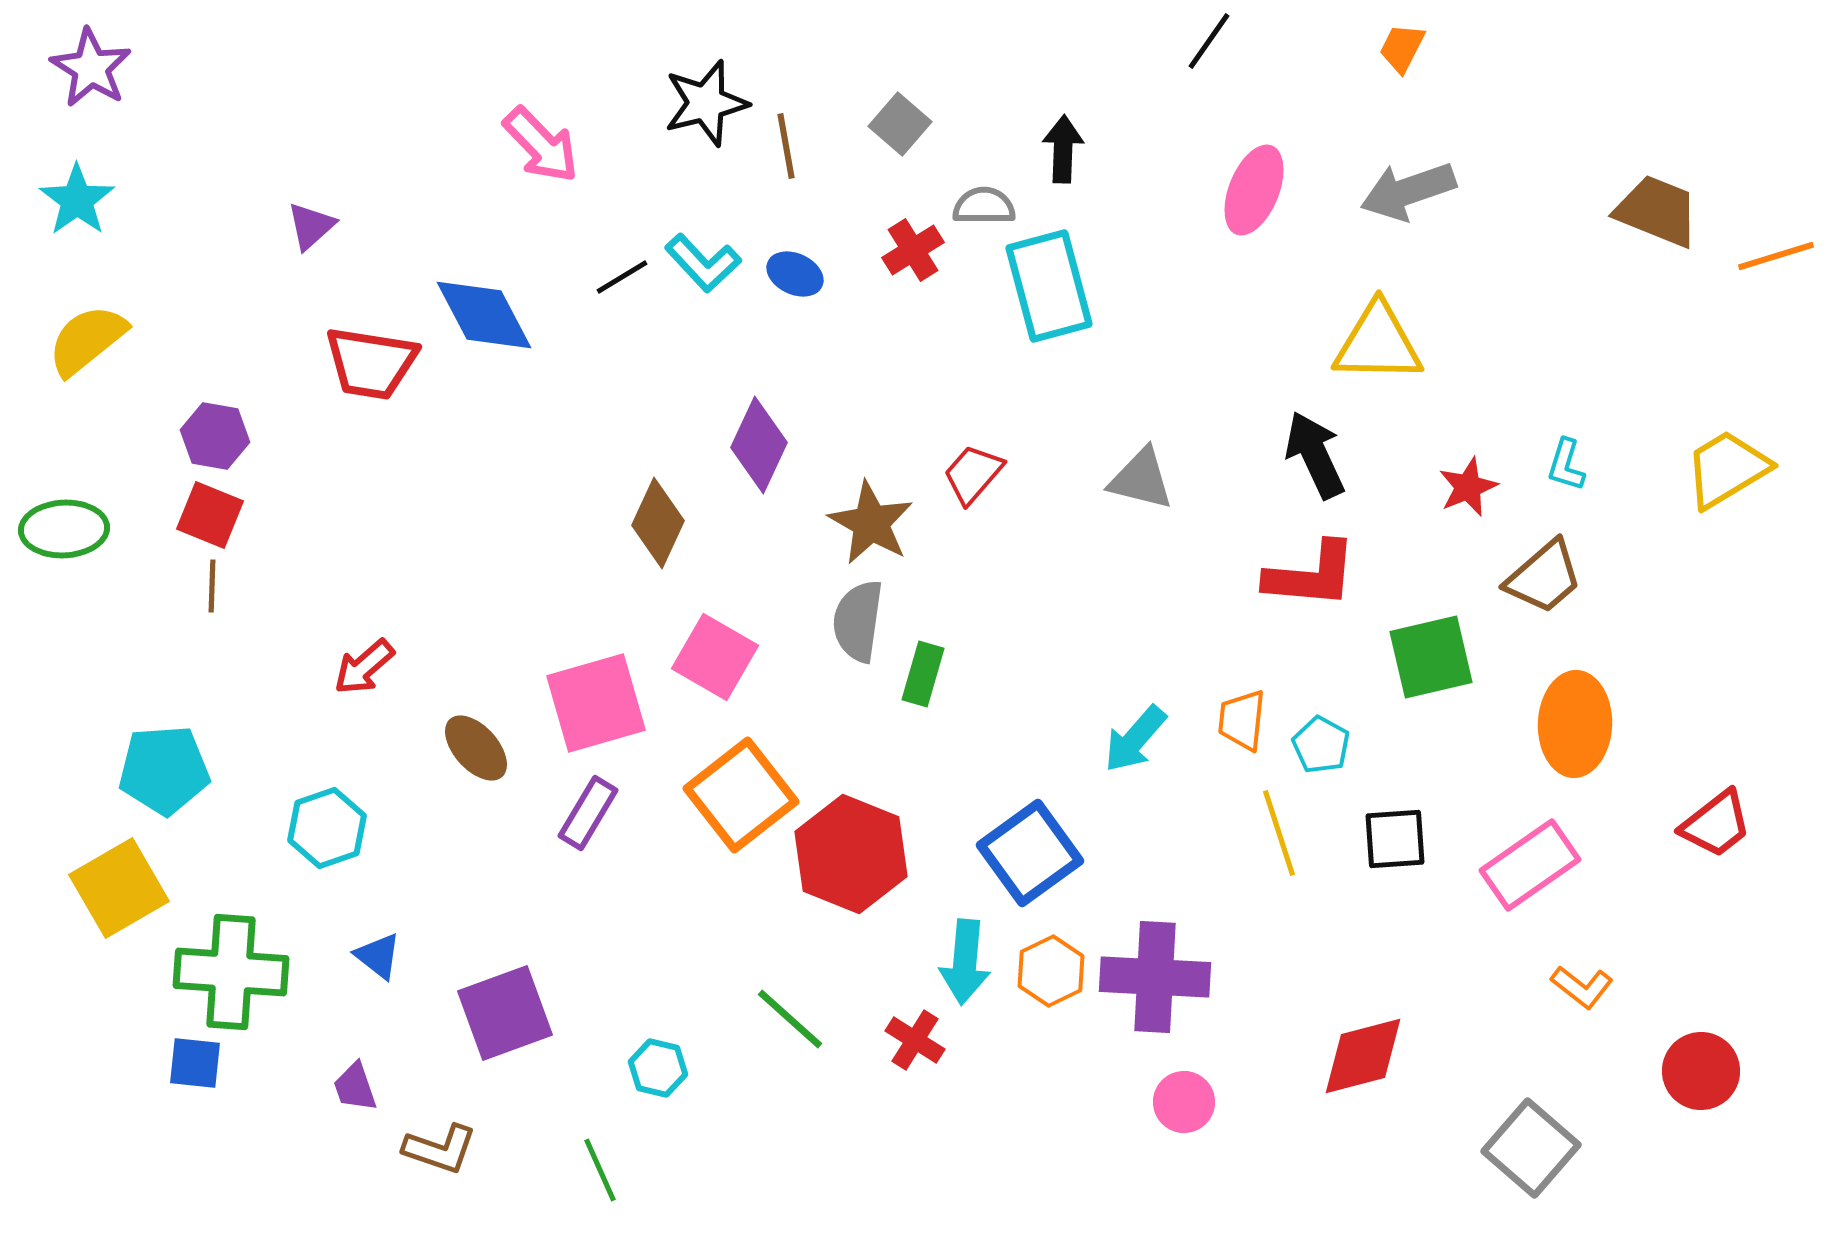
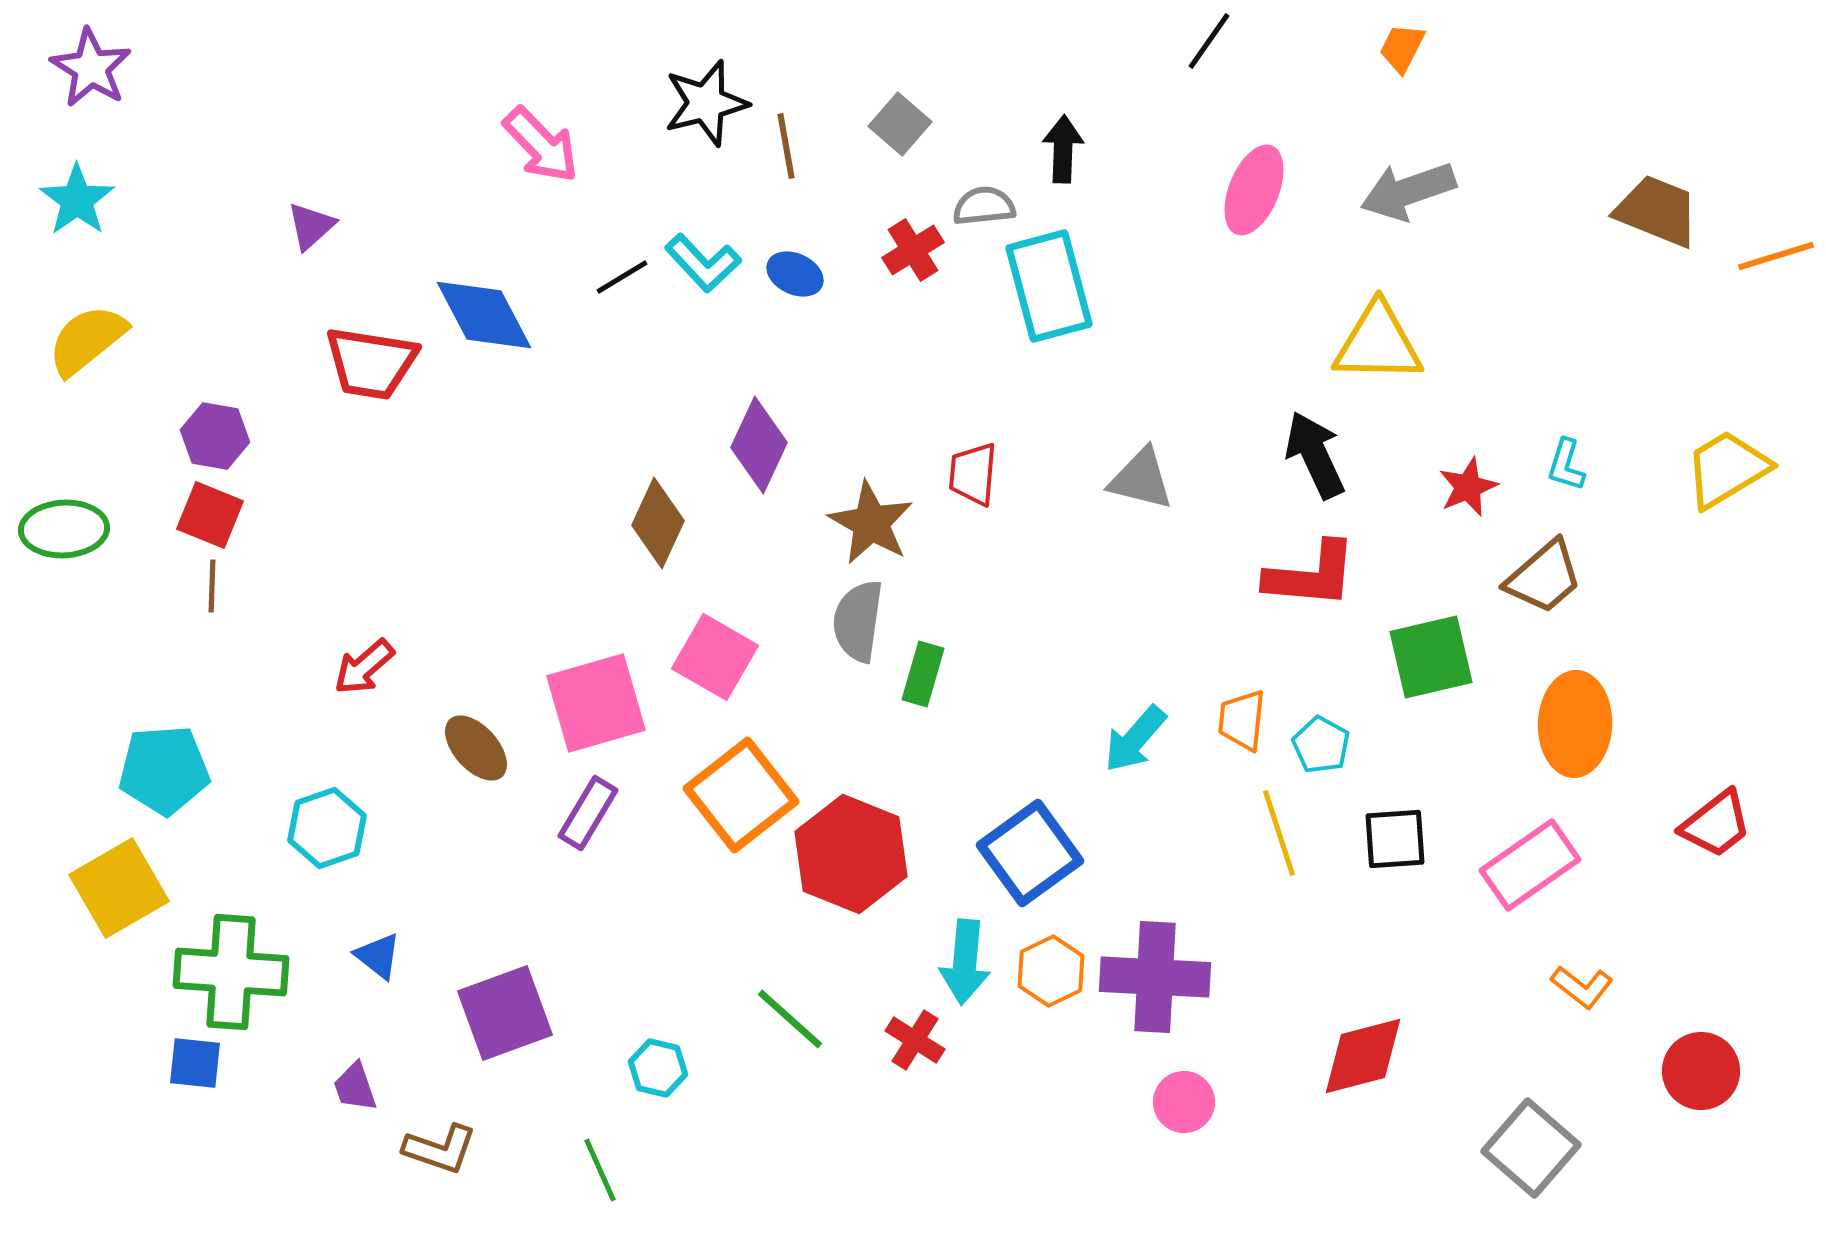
gray semicircle at (984, 206): rotated 6 degrees counterclockwise
red trapezoid at (973, 474): rotated 36 degrees counterclockwise
